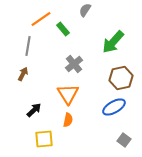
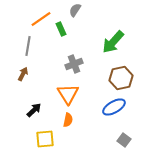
gray semicircle: moved 10 px left
green rectangle: moved 2 px left; rotated 16 degrees clockwise
gray cross: rotated 18 degrees clockwise
yellow square: moved 1 px right
